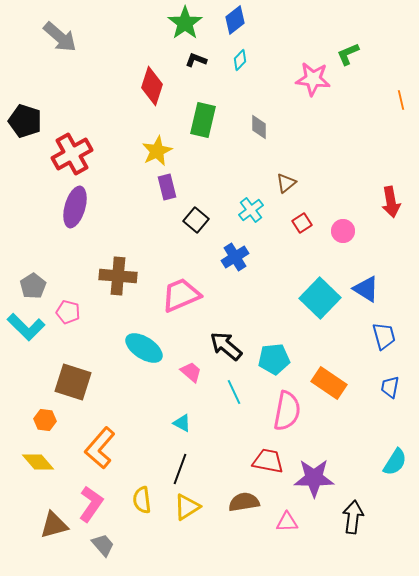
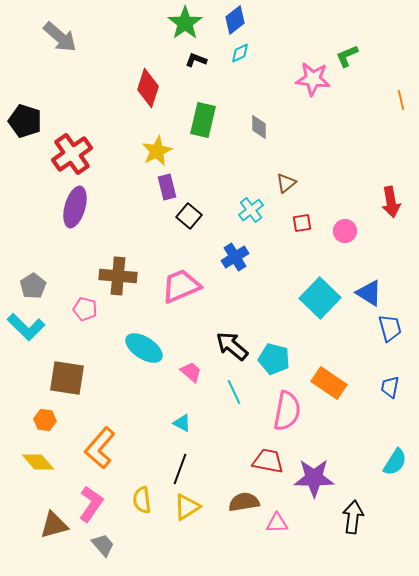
green L-shape at (348, 54): moved 1 px left, 2 px down
cyan diamond at (240, 60): moved 7 px up; rotated 20 degrees clockwise
red diamond at (152, 86): moved 4 px left, 2 px down
red cross at (72, 154): rotated 6 degrees counterclockwise
black square at (196, 220): moved 7 px left, 4 px up
red square at (302, 223): rotated 24 degrees clockwise
pink circle at (343, 231): moved 2 px right
blue triangle at (366, 289): moved 3 px right, 4 px down
pink trapezoid at (181, 295): moved 9 px up
pink pentagon at (68, 312): moved 17 px right, 3 px up
blue trapezoid at (384, 336): moved 6 px right, 8 px up
black arrow at (226, 346): moved 6 px right
cyan pentagon at (274, 359): rotated 20 degrees clockwise
brown square at (73, 382): moved 6 px left, 4 px up; rotated 9 degrees counterclockwise
pink triangle at (287, 522): moved 10 px left, 1 px down
